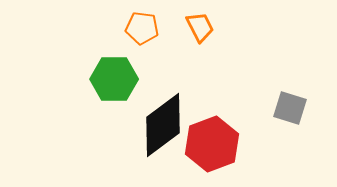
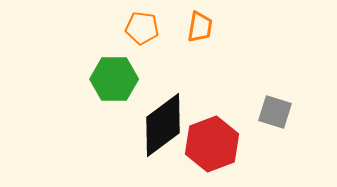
orange trapezoid: rotated 36 degrees clockwise
gray square: moved 15 px left, 4 px down
